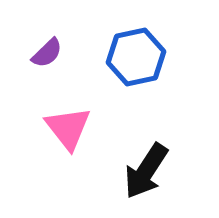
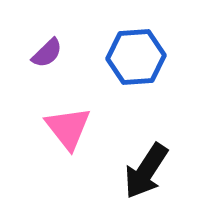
blue hexagon: rotated 8 degrees clockwise
